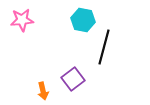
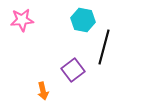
purple square: moved 9 px up
